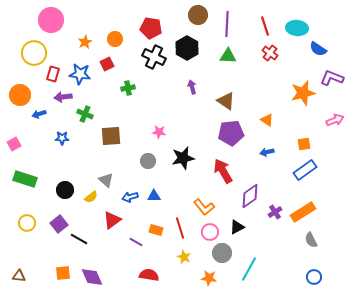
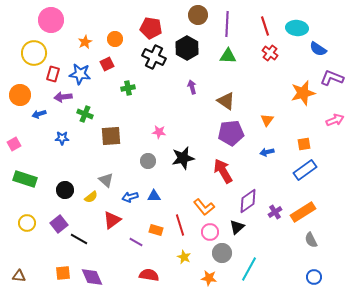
orange triangle at (267, 120): rotated 32 degrees clockwise
purple diamond at (250, 196): moved 2 px left, 5 px down
black triangle at (237, 227): rotated 14 degrees counterclockwise
red line at (180, 228): moved 3 px up
